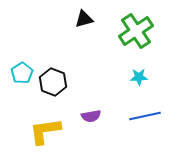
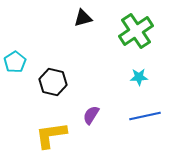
black triangle: moved 1 px left, 1 px up
cyan pentagon: moved 7 px left, 11 px up
black hexagon: rotated 8 degrees counterclockwise
purple semicircle: moved 1 px up; rotated 132 degrees clockwise
yellow L-shape: moved 6 px right, 4 px down
